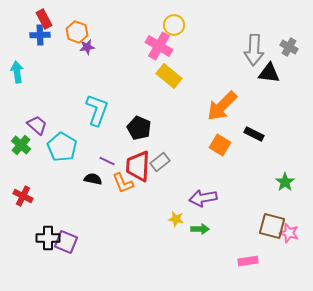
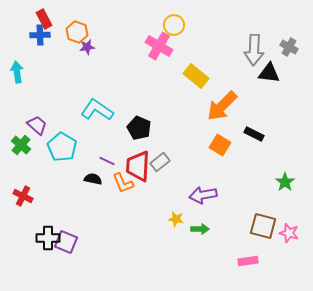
yellow rectangle: moved 27 px right
cyan L-shape: rotated 76 degrees counterclockwise
purple arrow: moved 3 px up
brown square: moved 9 px left
